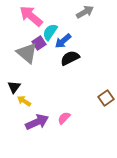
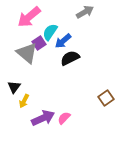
pink arrow: moved 2 px left, 1 px down; rotated 80 degrees counterclockwise
yellow arrow: rotated 96 degrees counterclockwise
purple arrow: moved 6 px right, 4 px up
